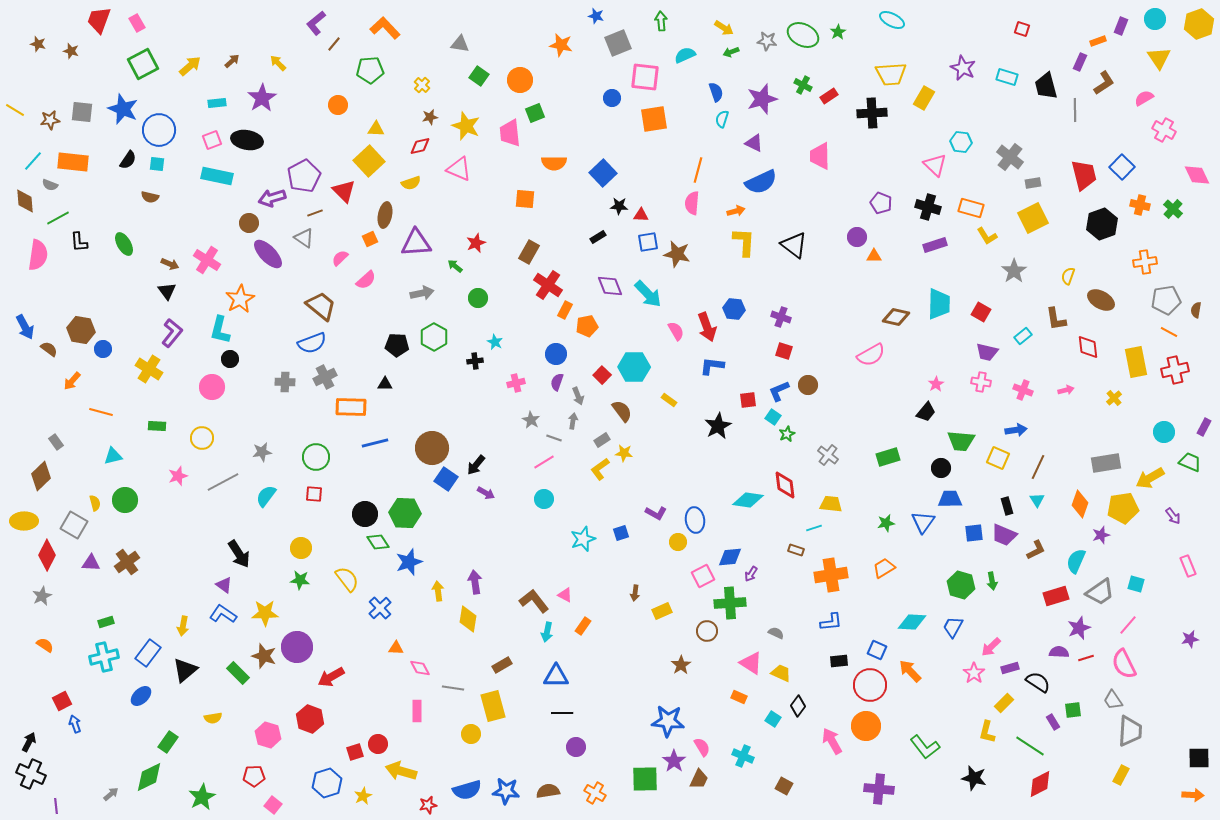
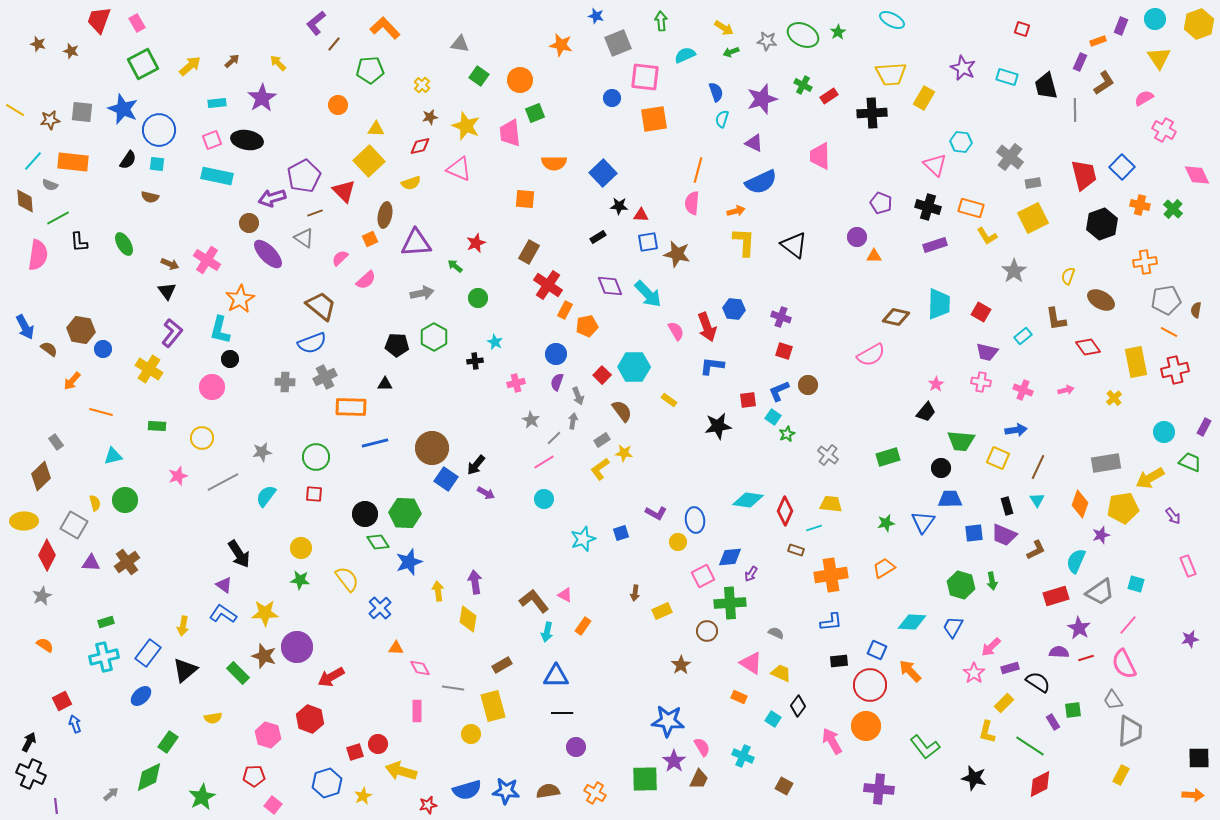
red diamond at (1088, 347): rotated 30 degrees counterclockwise
black star at (718, 426): rotated 20 degrees clockwise
gray line at (554, 438): rotated 63 degrees counterclockwise
red diamond at (785, 485): moved 26 px down; rotated 32 degrees clockwise
purple star at (1079, 628): rotated 20 degrees counterclockwise
